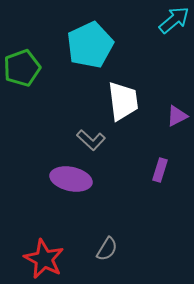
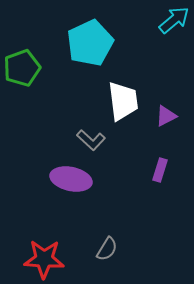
cyan pentagon: moved 2 px up
purple triangle: moved 11 px left
red star: rotated 24 degrees counterclockwise
